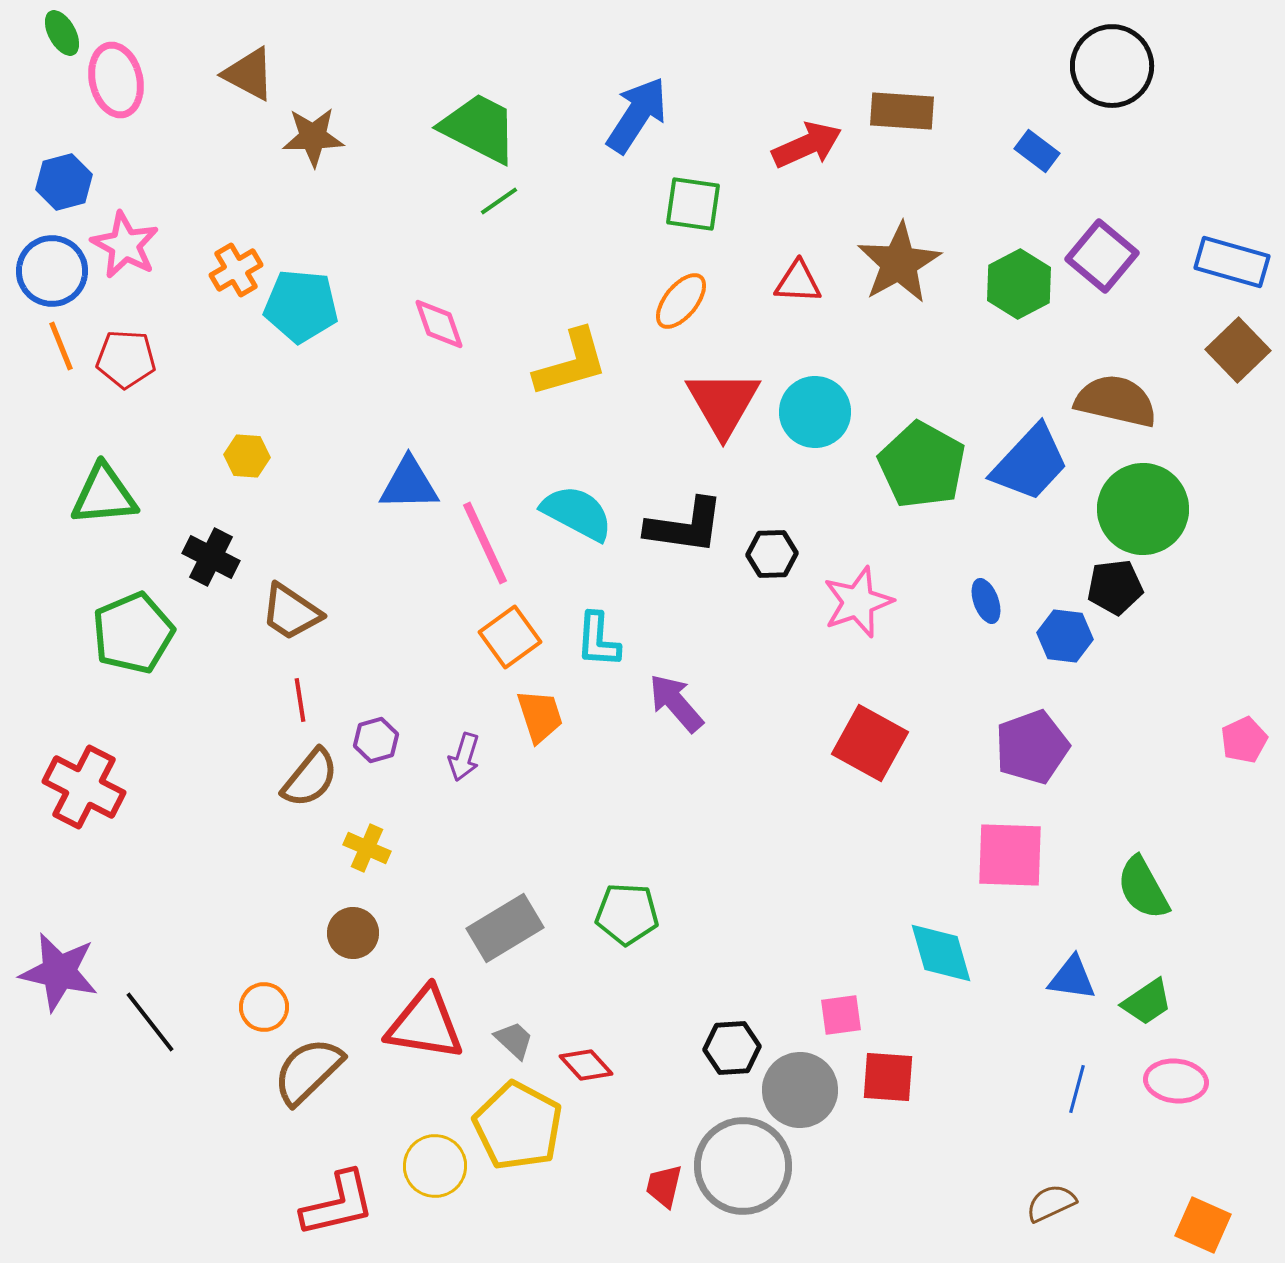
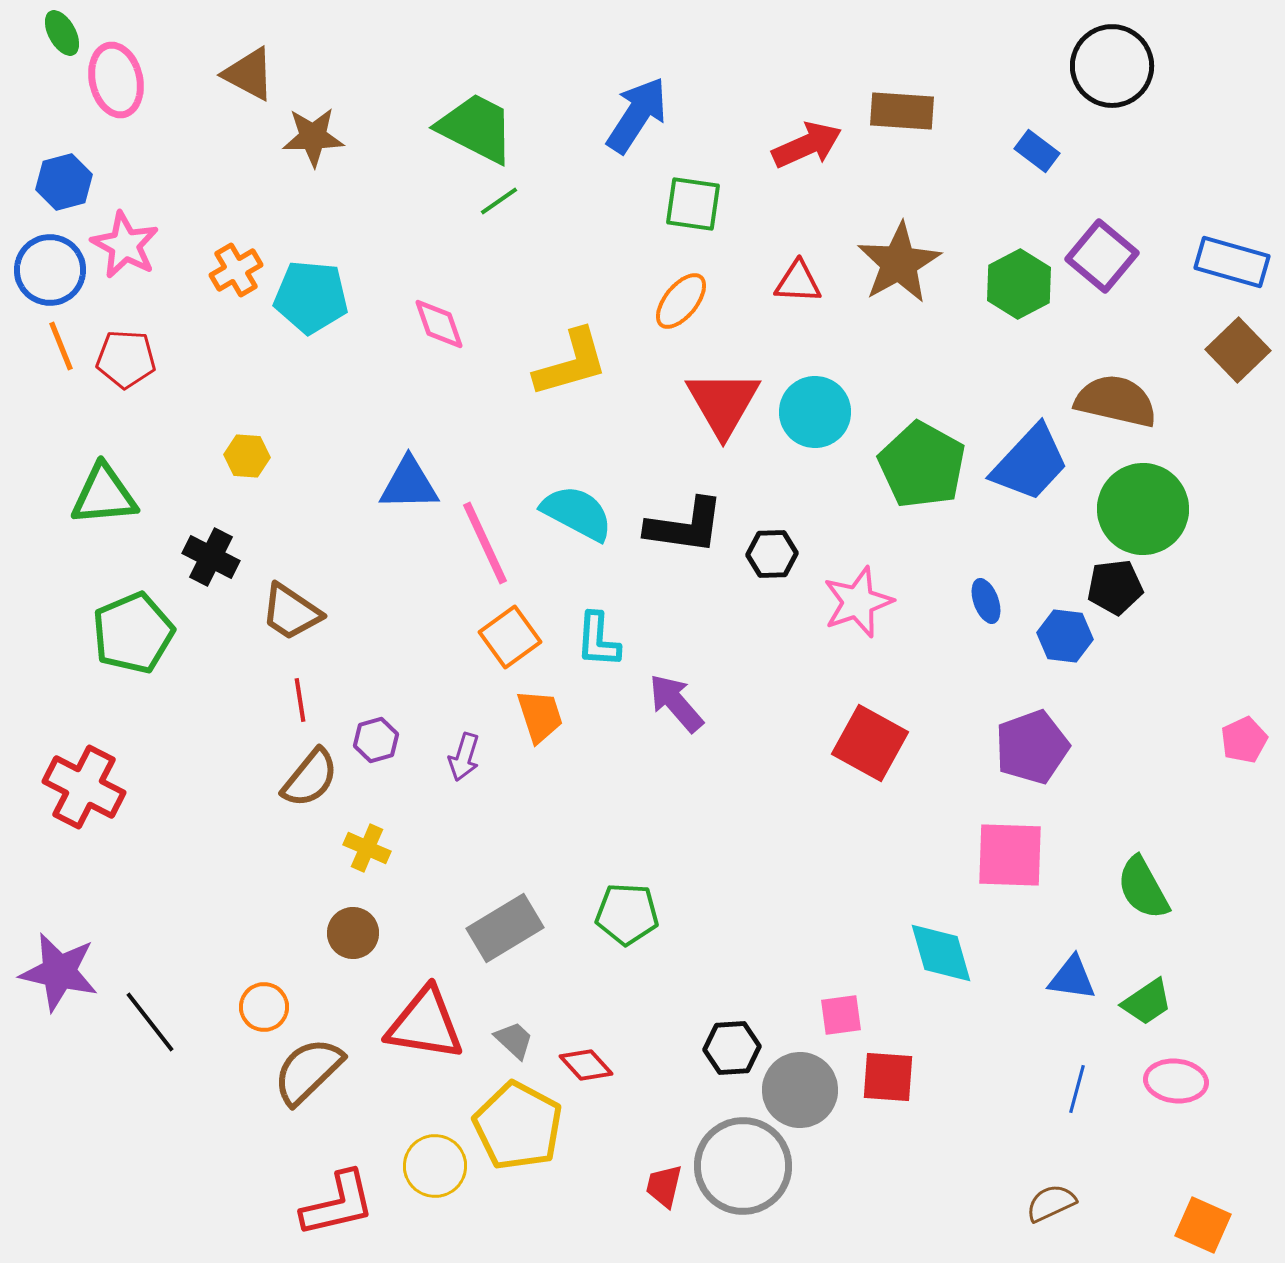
green trapezoid at (479, 128): moved 3 px left
blue circle at (52, 271): moved 2 px left, 1 px up
cyan pentagon at (301, 306): moved 10 px right, 9 px up
